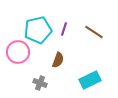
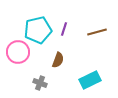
brown line: moved 3 px right; rotated 48 degrees counterclockwise
